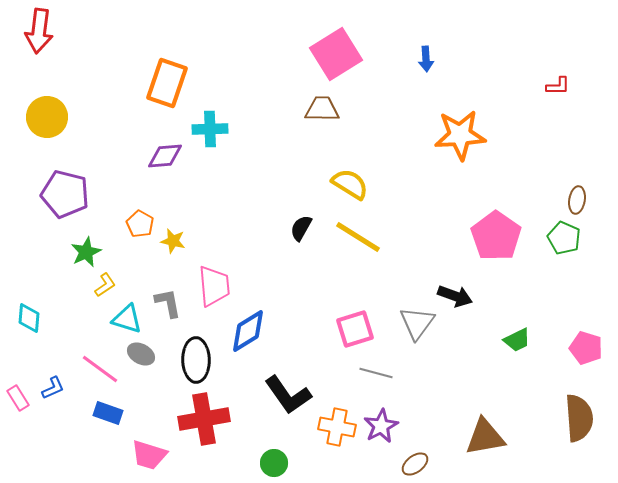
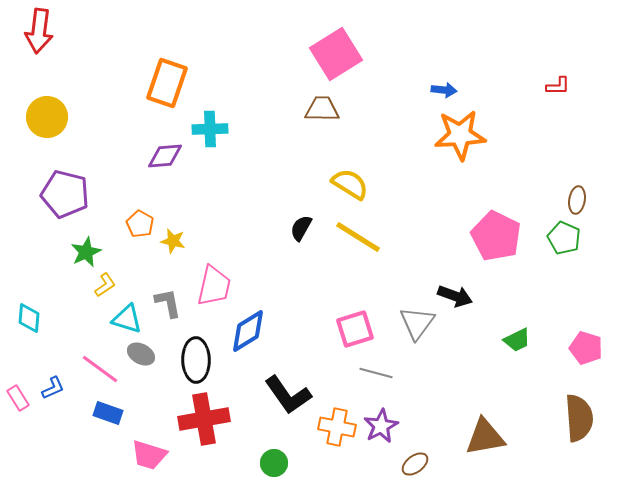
blue arrow at (426, 59): moved 18 px right, 31 px down; rotated 80 degrees counterclockwise
pink pentagon at (496, 236): rotated 9 degrees counterclockwise
pink trapezoid at (214, 286): rotated 18 degrees clockwise
